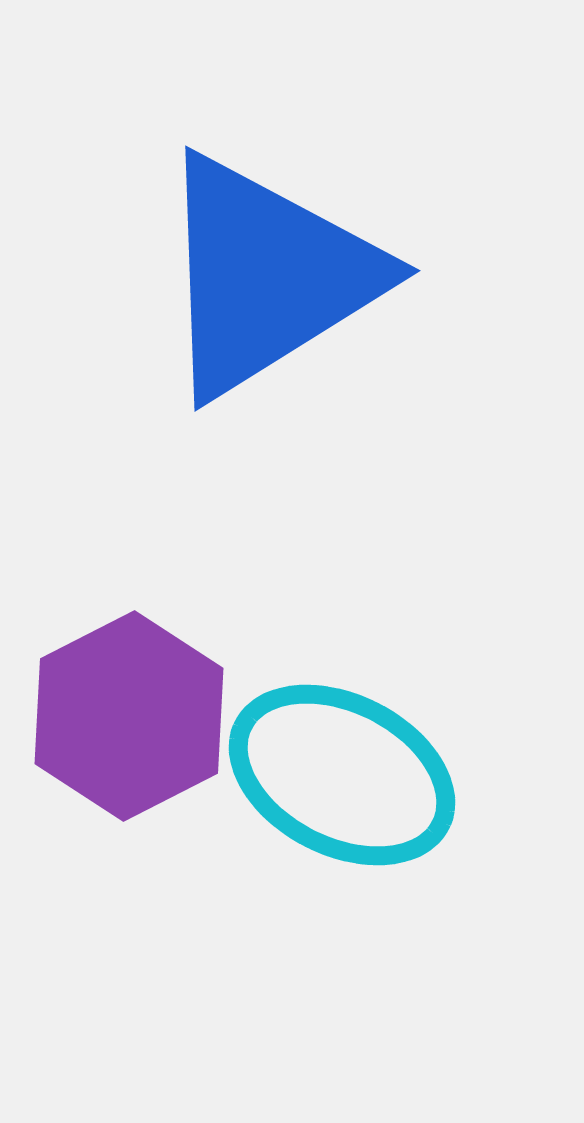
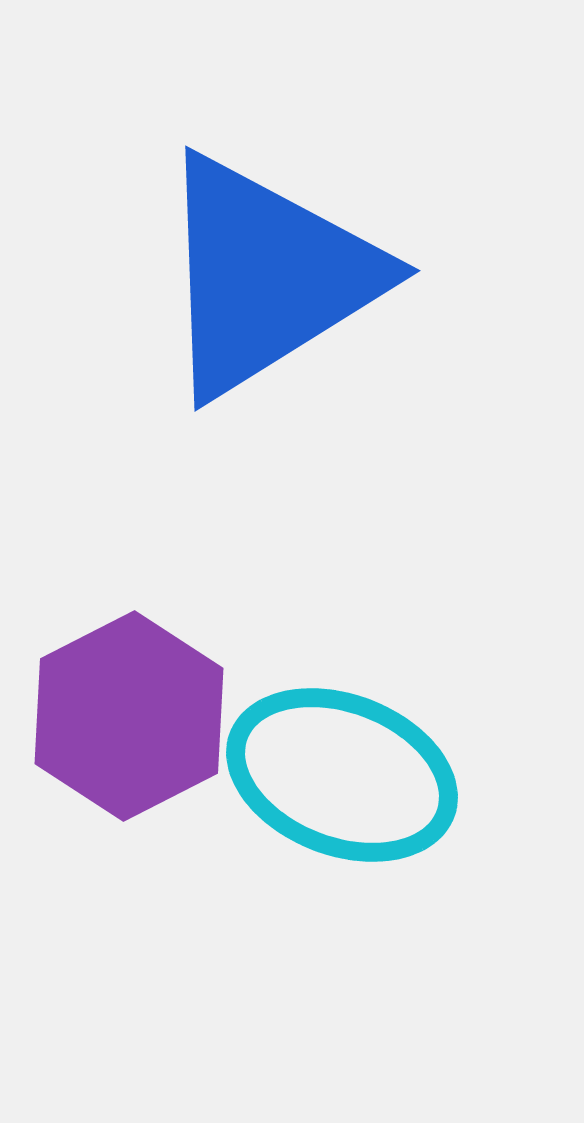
cyan ellipse: rotated 6 degrees counterclockwise
